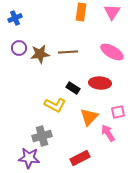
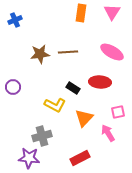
orange rectangle: moved 1 px down
blue cross: moved 2 px down
purple circle: moved 6 px left, 39 px down
red ellipse: moved 1 px up
orange triangle: moved 5 px left, 1 px down
